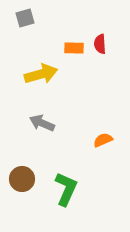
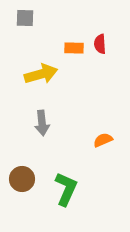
gray square: rotated 18 degrees clockwise
gray arrow: rotated 120 degrees counterclockwise
